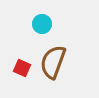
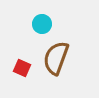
brown semicircle: moved 3 px right, 4 px up
